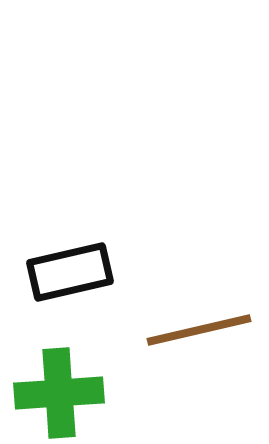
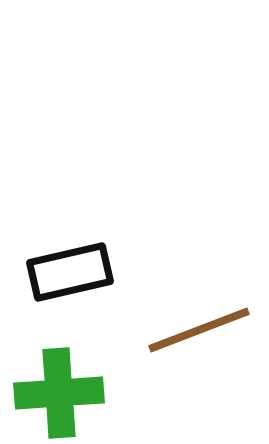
brown line: rotated 8 degrees counterclockwise
